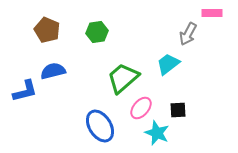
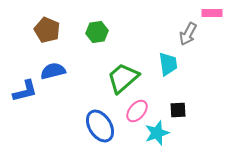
cyan trapezoid: rotated 120 degrees clockwise
pink ellipse: moved 4 px left, 3 px down
cyan star: rotated 30 degrees clockwise
